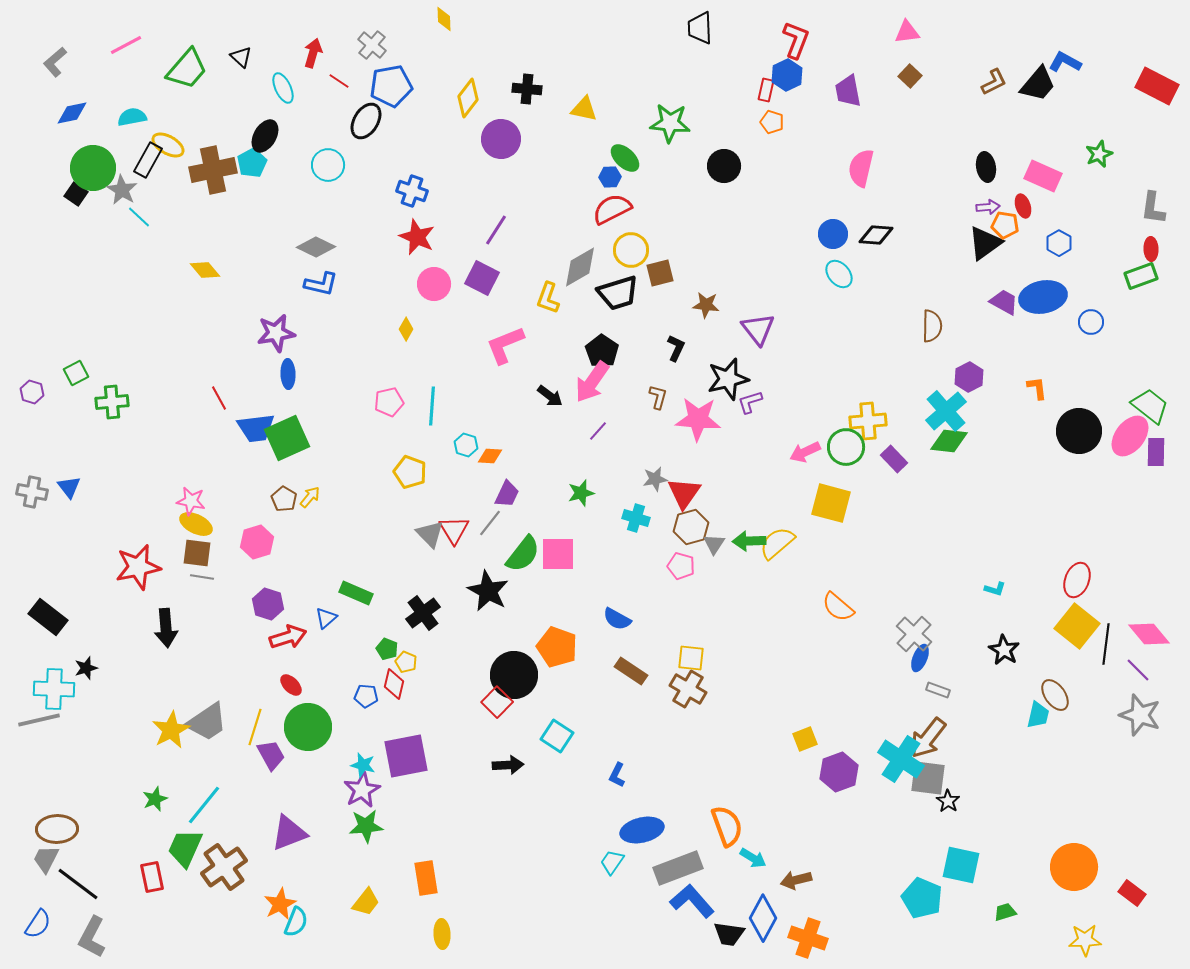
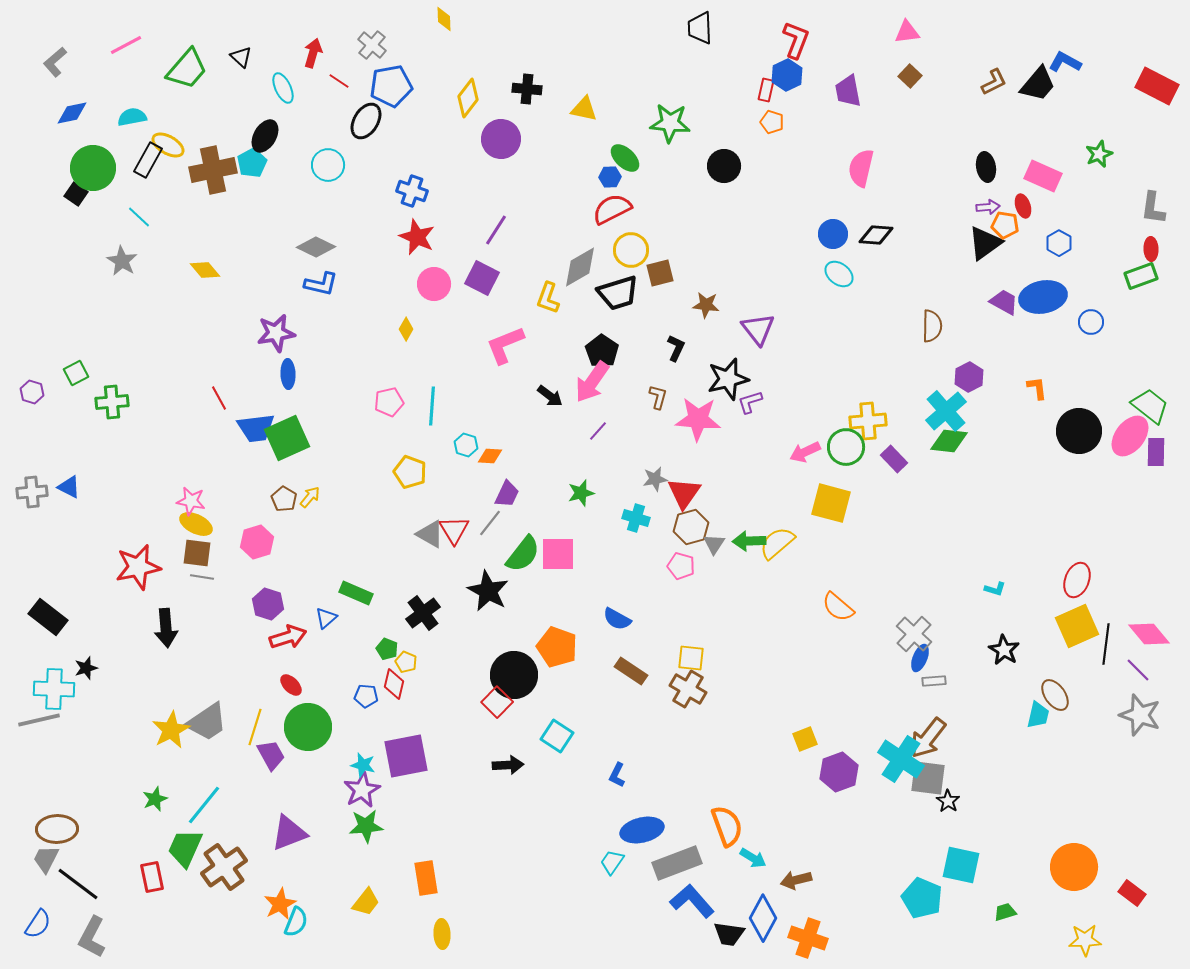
gray star at (122, 190): moved 71 px down
cyan ellipse at (839, 274): rotated 12 degrees counterclockwise
blue triangle at (69, 487): rotated 25 degrees counterclockwise
gray cross at (32, 492): rotated 16 degrees counterclockwise
gray triangle at (430, 534): rotated 16 degrees counterclockwise
yellow square at (1077, 626): rotated 27 degrees clockwise
gray rectangle at (938, 690): moved 4 px left, 9 px up; rotated 25 degrees counterclockwise
gray rectangle at (678, 868): moved 1 px left, 5 px up
